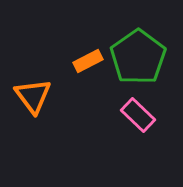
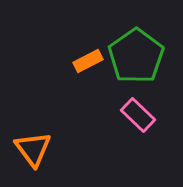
green pentagon: moved 2 px left, 1 px up
orange triangle: moved 53 px down
